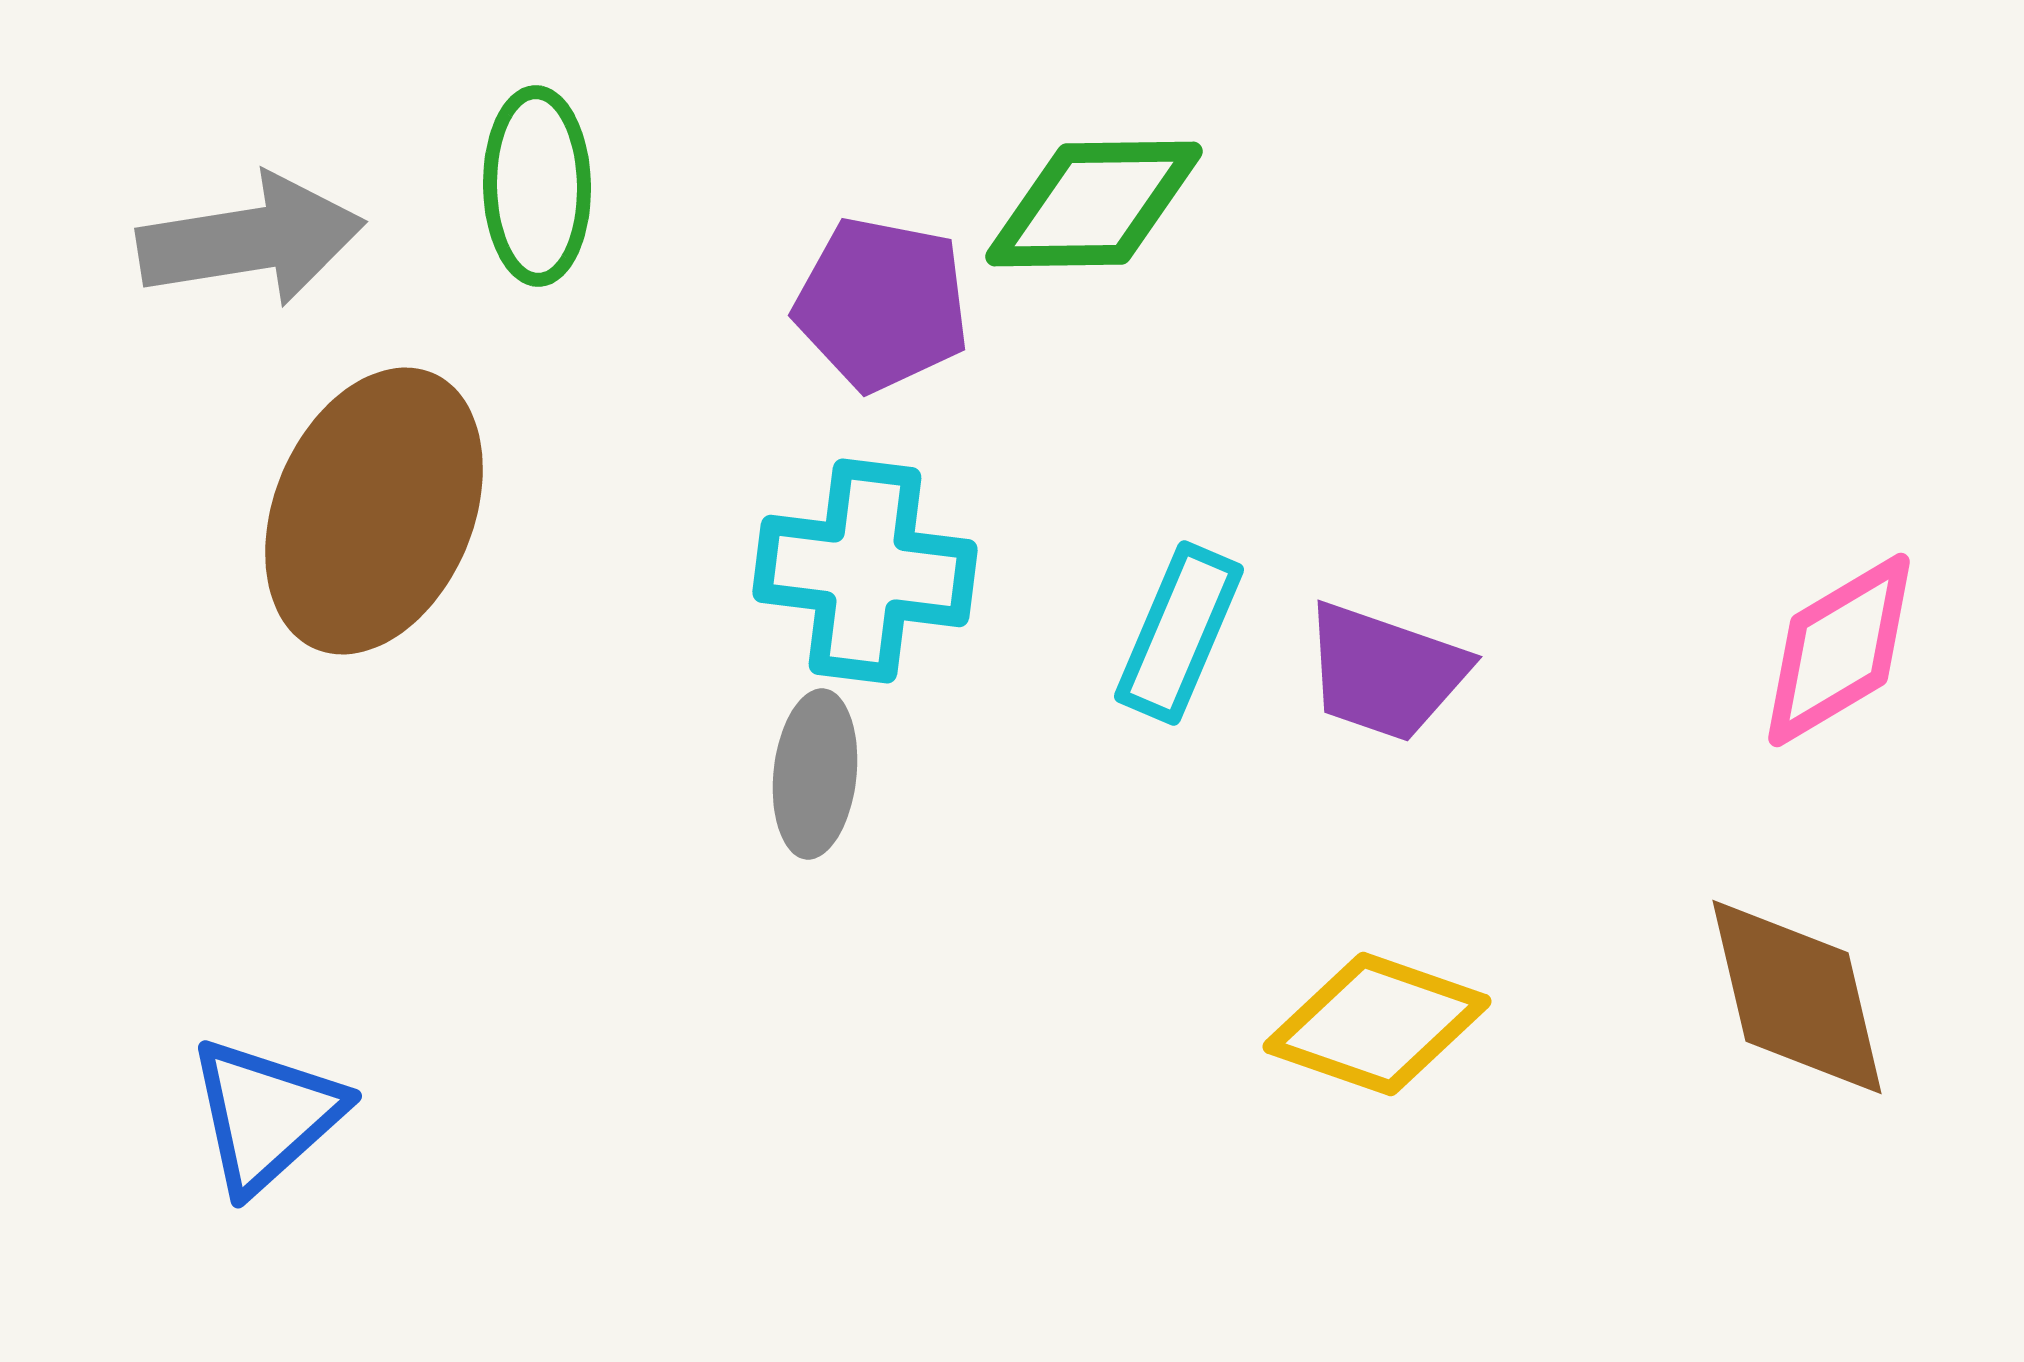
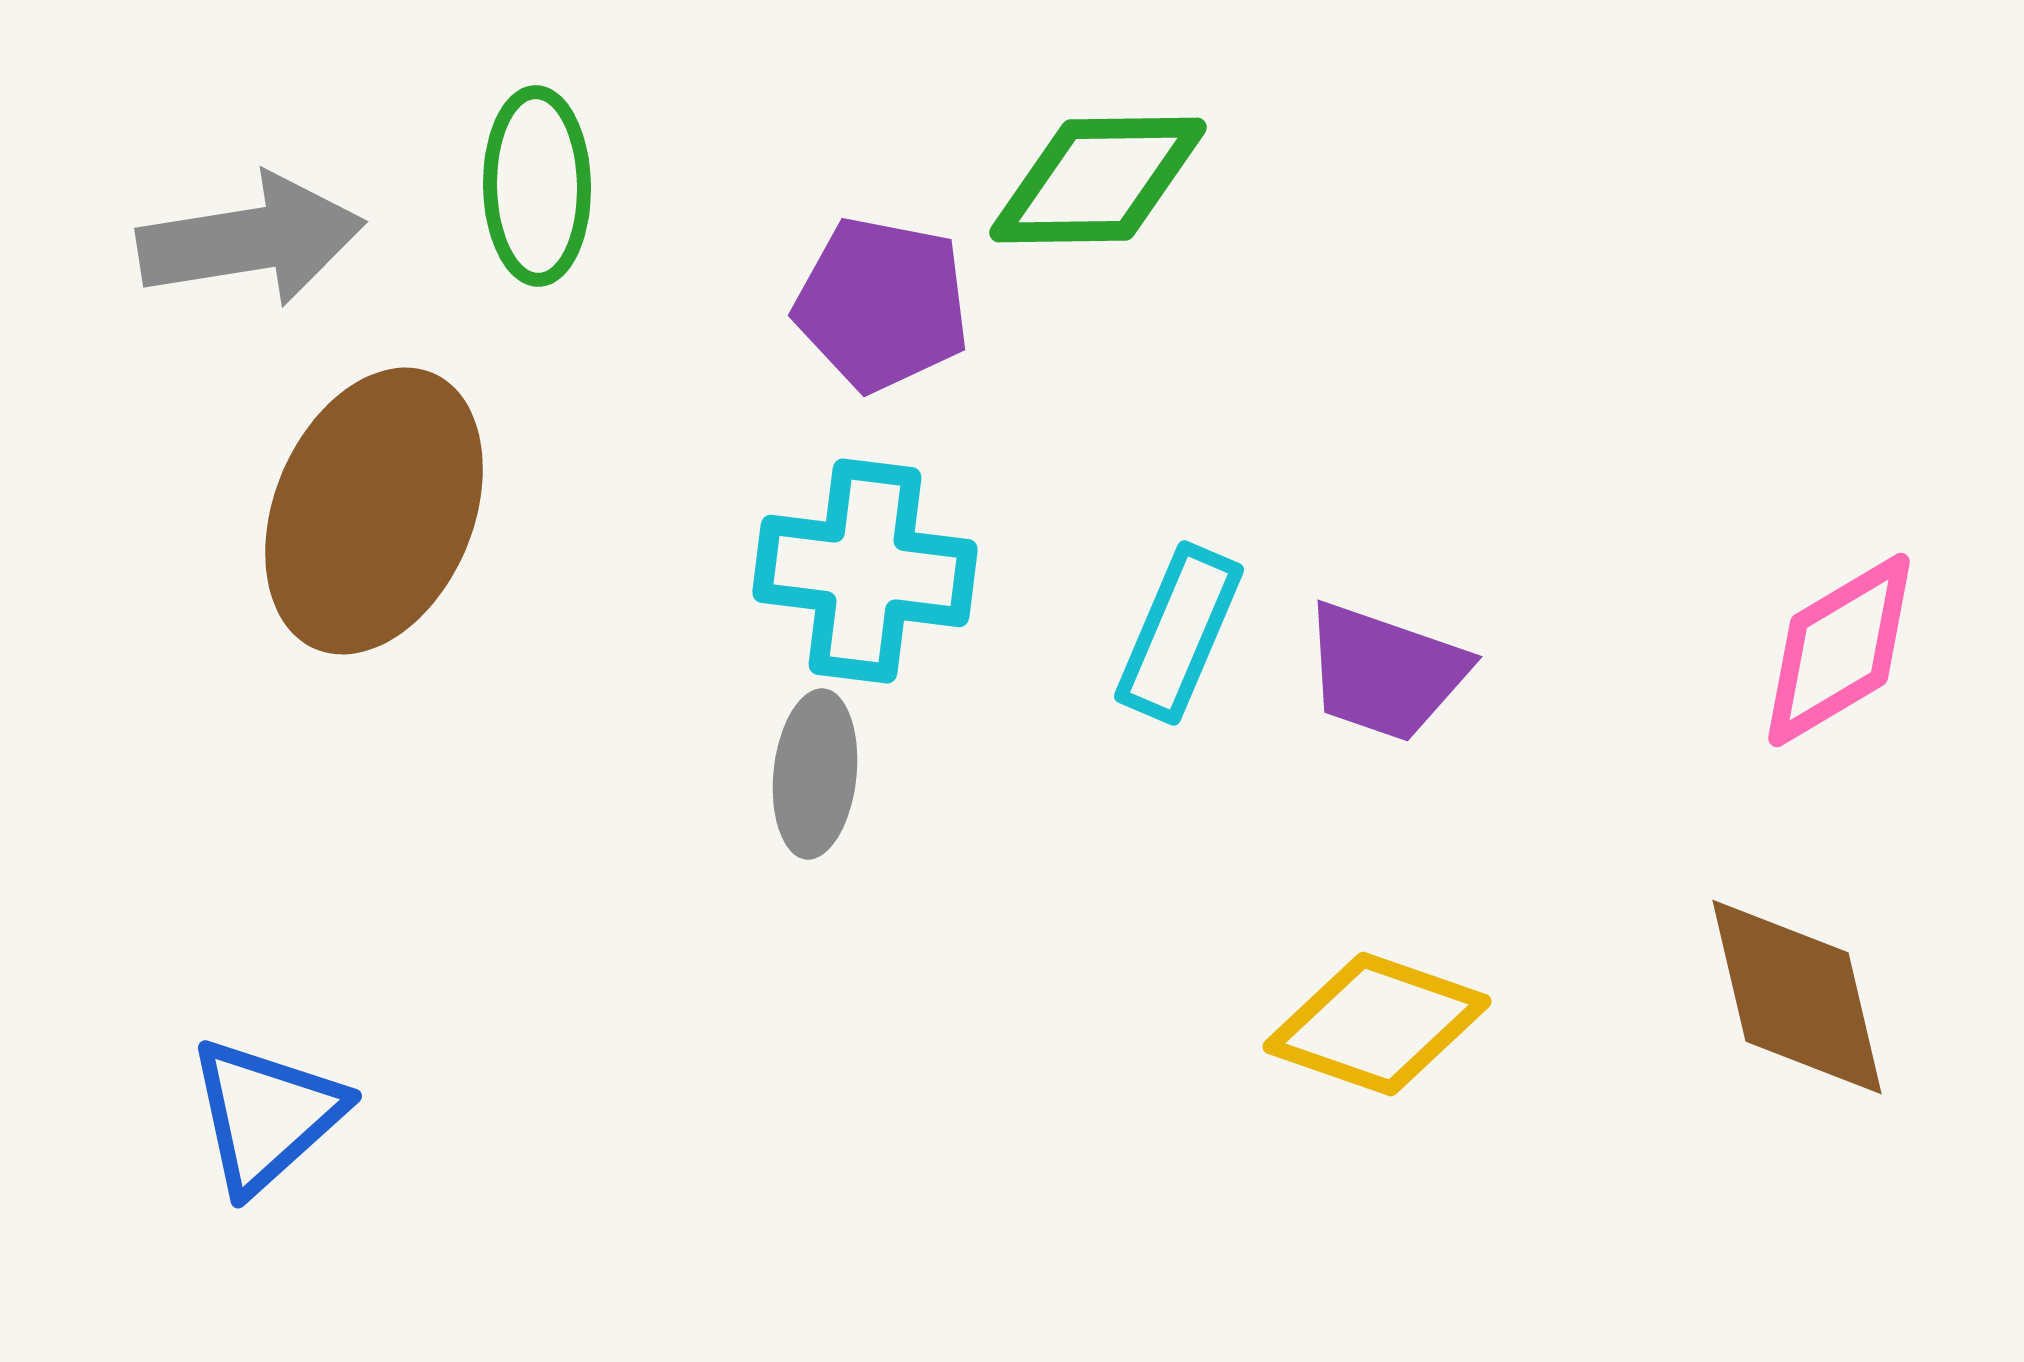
green diamond: moved 4 px right, 24 px up
